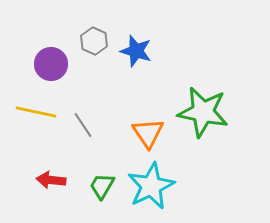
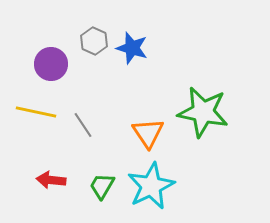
blue star: moved 4 px left, 3 px up
